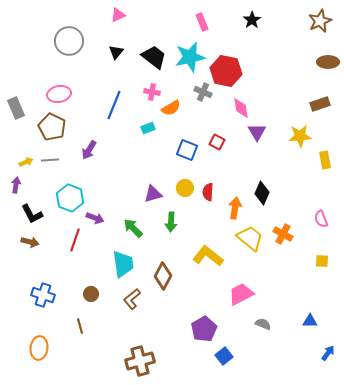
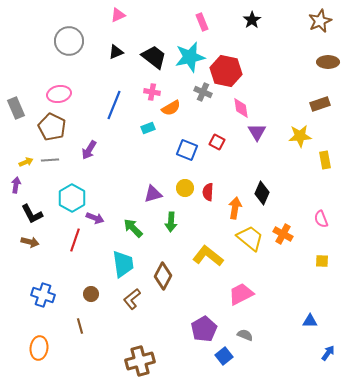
black triangle at (116, 52): rotated 28 degrees clockwise
cyan hexagon at (70, 198): moved 2 px right; rotated 8 degrees clockwise
gray semicircle at (263, 324): moved 18 px left, 11 px down
